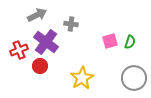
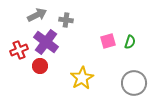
gray cross: moved 5 px left, 4 px up
pink square: moved 2 px left
gray circle: moved 5 px down
